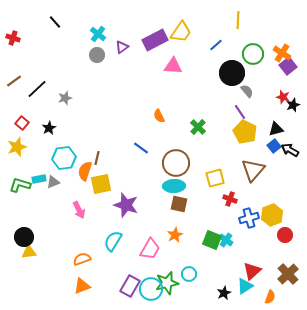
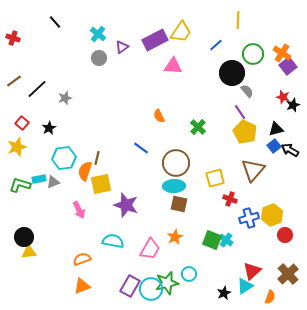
gray circle at (97, 55): moved 2 px right, 3 px down
orange star at (175, 235): moved 2 px down
cyan semicircle at (113, 241): rotated 70 degrees clockwise
